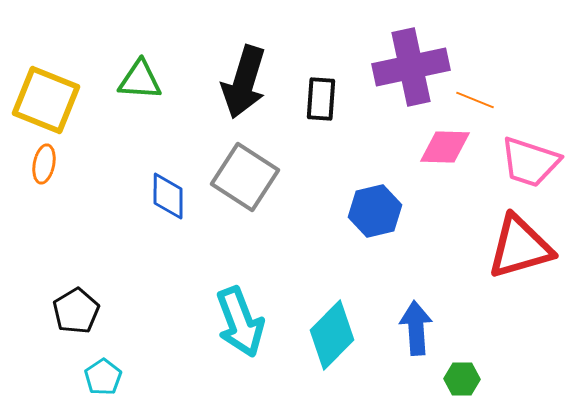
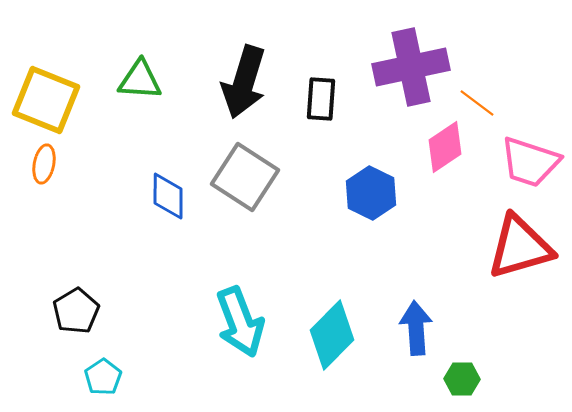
orange line: moved 2 px right, 3 px down; rotated 15 degrees clockwise
pink diamond: rotated 36 degrees counterclockwise
blue hexagon: moved 4 px left, 18 px up; rotated 21 degrees counterclockwise
